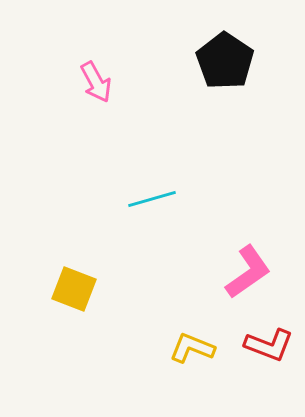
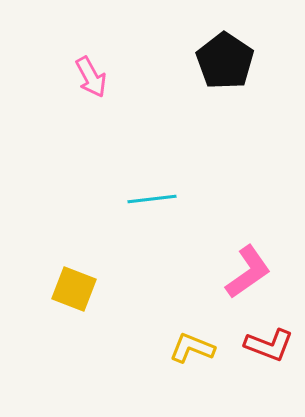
pink arrow: moved 5 px left, 5 px up
cyan line: rotated 9 degrees clockwise
